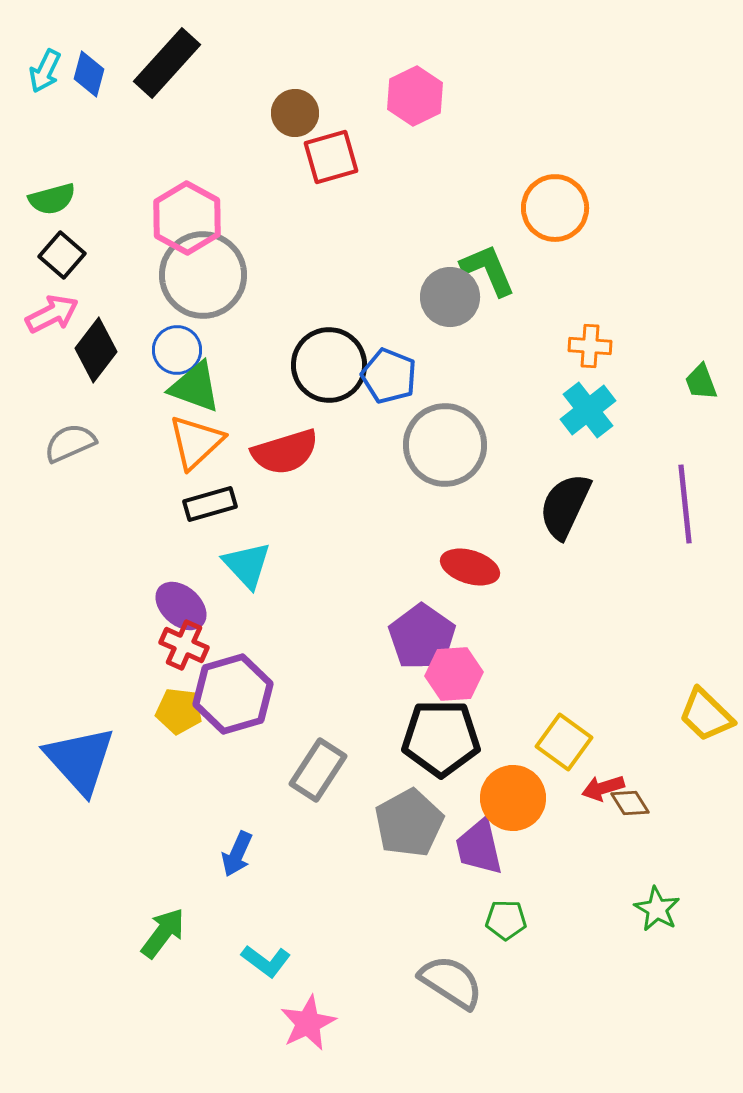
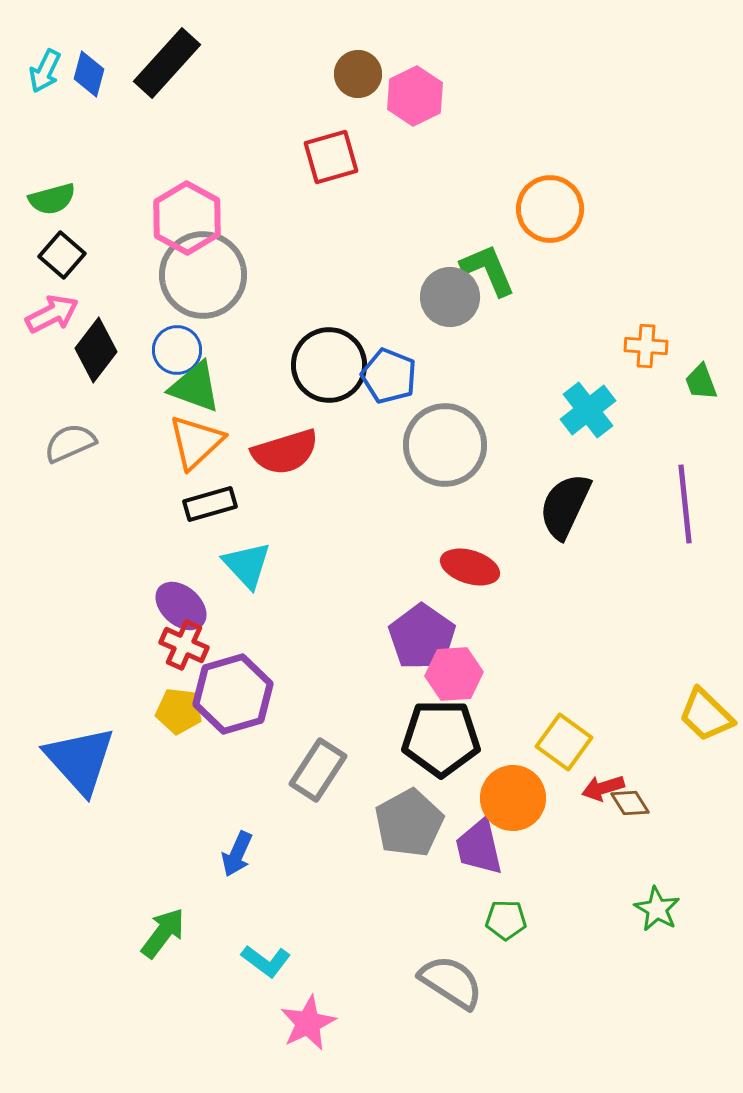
brown circle at (295, 113): moved 63 px right, 39 px up
orange circle at (555, 208): moved 5 px left, 1 px down
orange cross at (590, 346): moved 56 px right
